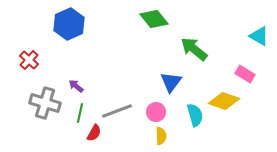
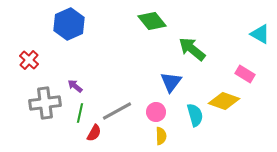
green diamond: moved 2 px left, 2 px down
cyan triangle: moved 1 px right, 2 px up
green arrow: moved 2 px left
purple arrow: moved 1 px left
gray cross: rotated 24 degrees counterclockwise
gray line: rotated 8 degrees counterclockwise
